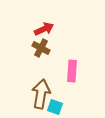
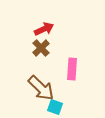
brown cross: rotated 18 degrees clockwise
pink rectangle: moved 2 px up
brown arrow: moved 6 px up; rotated 124 degrees clockwise
